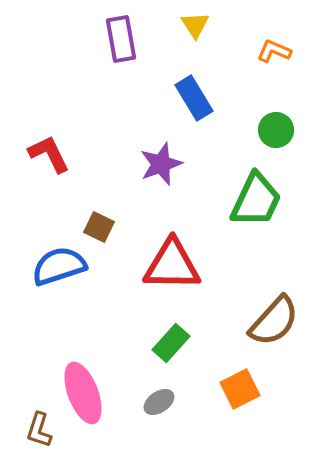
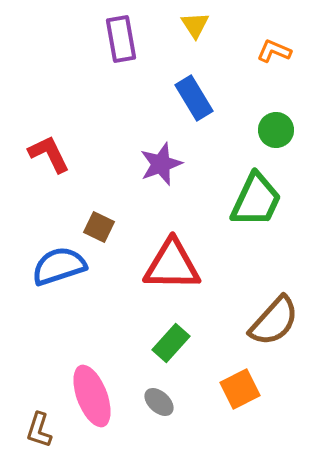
pink ellipse: moved 9 px right, 3 px down
gray ellipse: rotated 76 degrees clockwise
